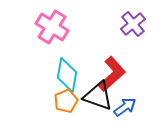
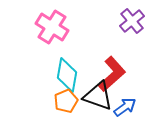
purple cross: moved 1 px left, 3 px up
